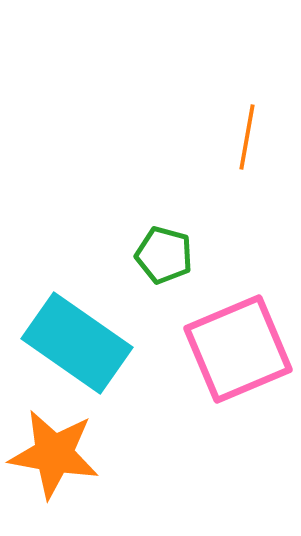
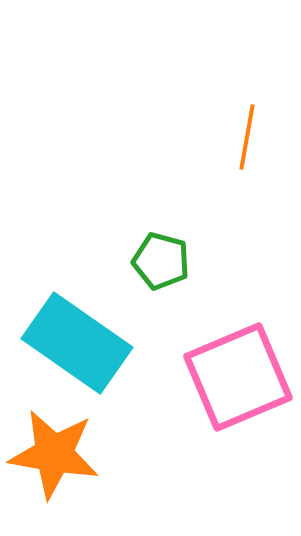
green pentagon: moved 3 px left, 6 px down
pink square: moved 28 px down
